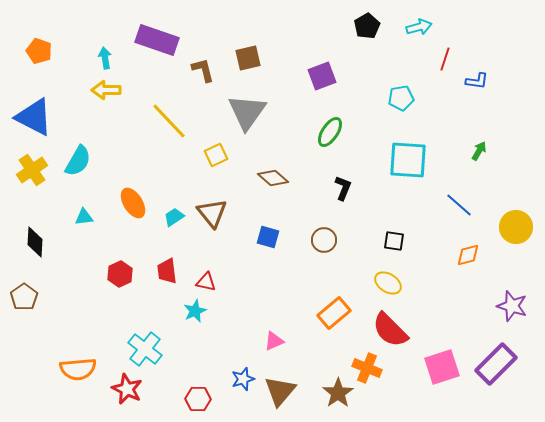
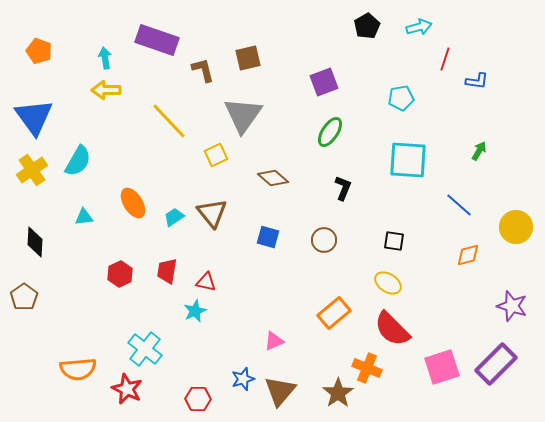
purple square at (322, 76): moved 2 px right, 6 px down
gray triangle at (247, 112): moved 4 px left, 3 px down
blue triangle at (34, 117): rotated 27 degrees clockwise
red trapezoid at (167, 271): rotated 16 degrees clockwise
red semicircle at (390, 330): moved 2 px right, 1 px up
